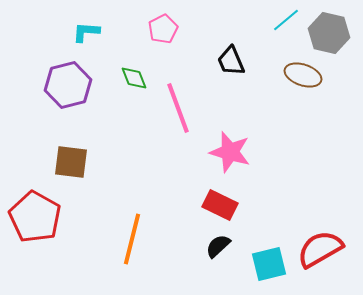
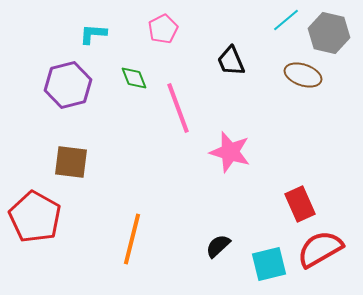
cyan L-shape: moved 7 px right, 2 px down
red rectangle: moved 80 px right, 1 px up; rotated 40 degrees clockwise
